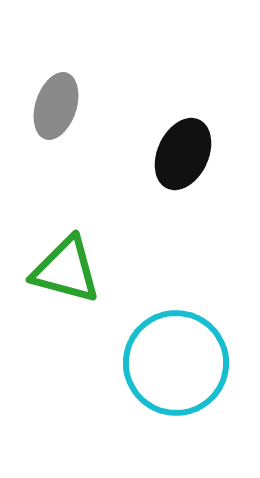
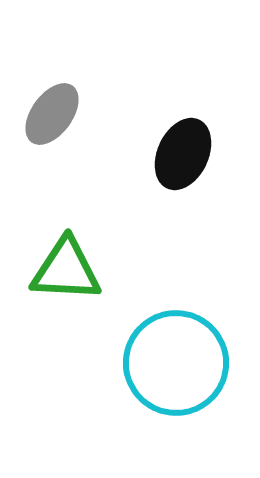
gray ellipse: moved 4 px left, 8 px down; rotated 18 degrees clockwise
green triangle: rotated 12 degrees counterclockwise
